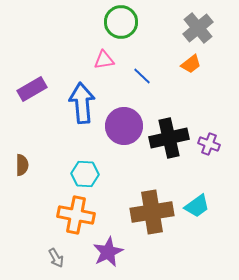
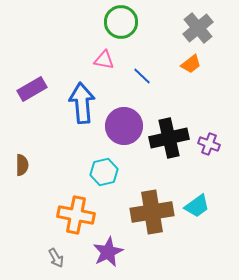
pink triangle: rotated 20 degrees clockwise
cyan hexagon: moved 19 px right, 2 px up; rotated 16 degrees counterclockwise
